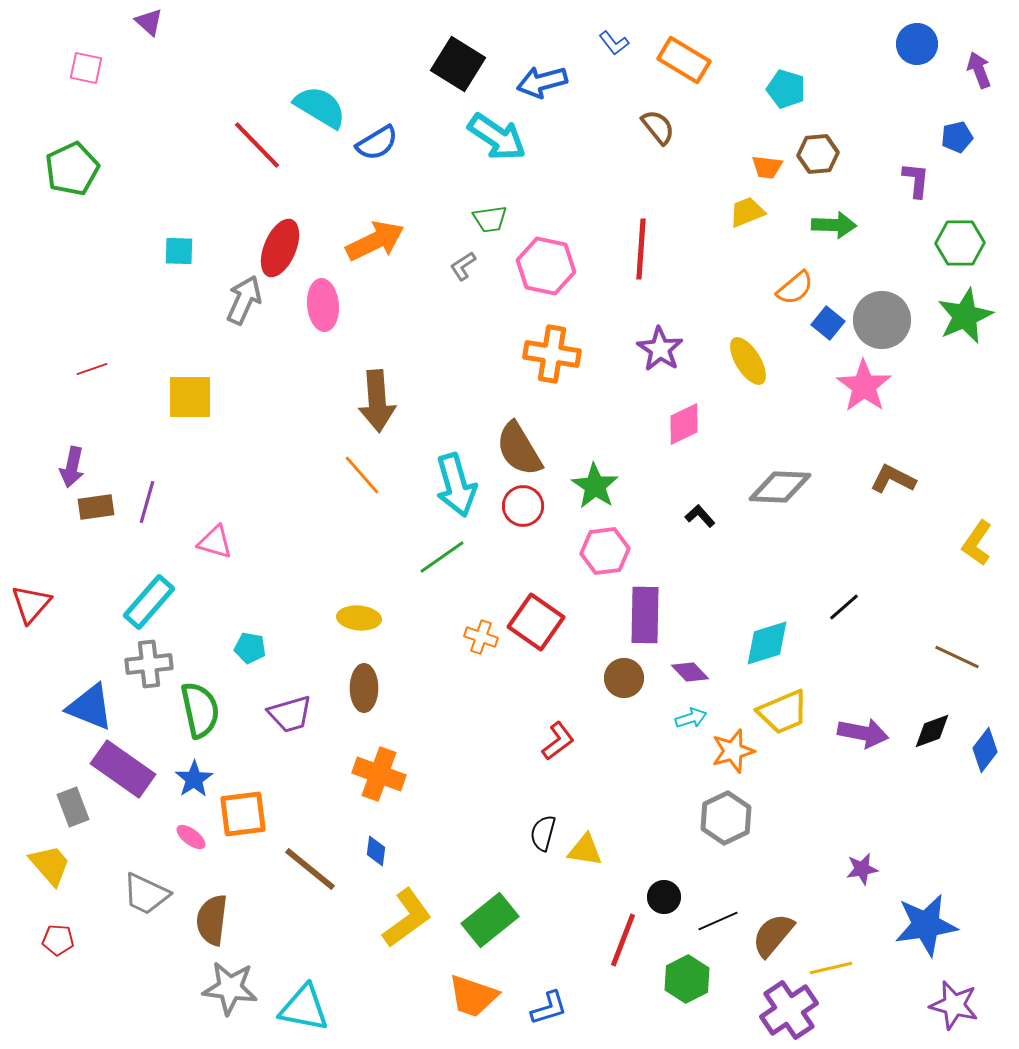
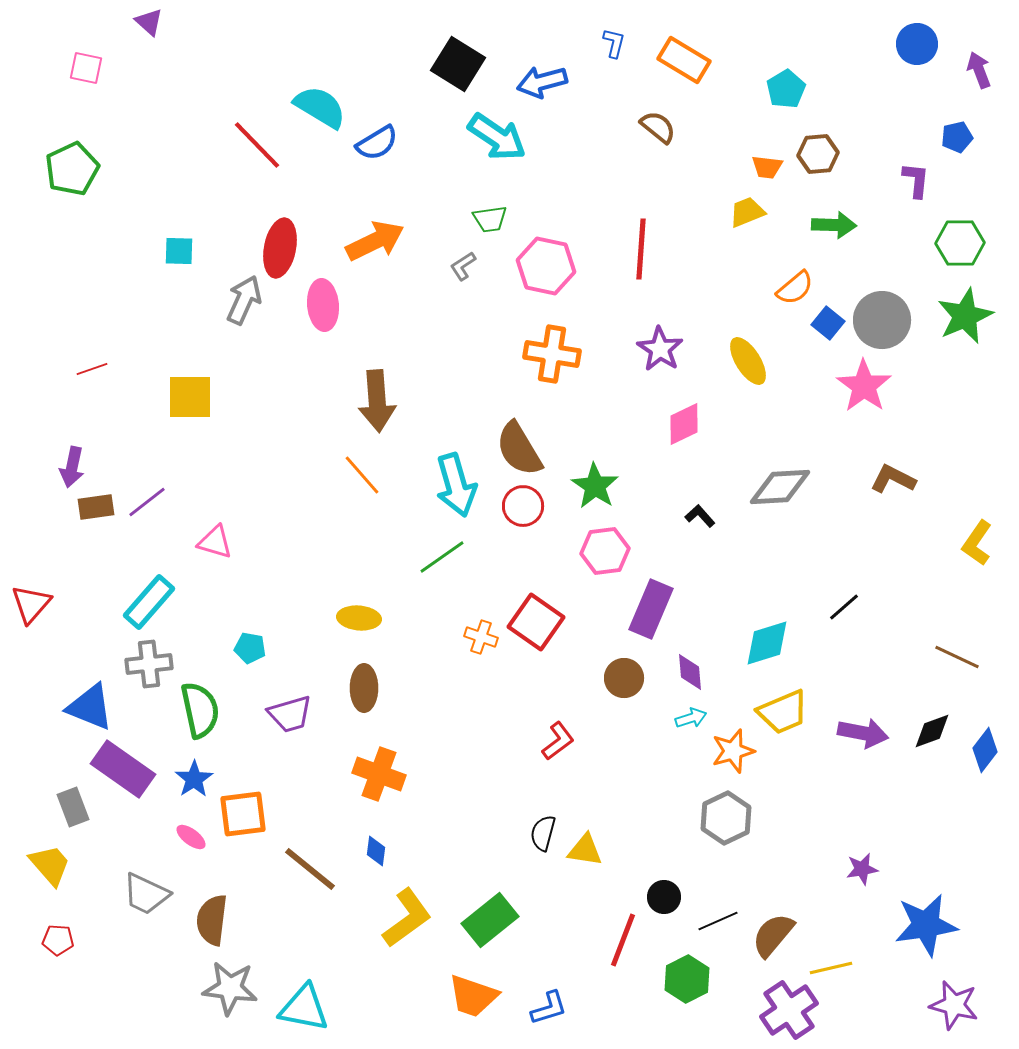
blue L-shape at (614, 43): rotated 128 degrees counterclockwise
cyan pentagon at (786, 89): rotated 24 degrees clockwise
brown semicircle at (658, 127): rotated 12 degrees counterclockwise
red ellipse at (280, 248): rotated 12 degrees counterclockwise
gray diamond at (780, 487): rotated 6 degrees counterclockwise
purple line at (147, 502): rotated 36 degrees clockwise
purple rectangle at (645, 615): moved 6 px right, 6 px up; rotated 22 degrees clockwise
purple diamond at (690, 672): rotated 39 degrees clockwise
